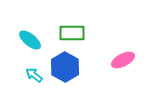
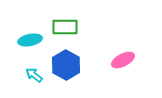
green rectangle: moved 7 px left, 6 px up
cyan ellipse: rotated 50 degrees counterclockwise
blue hexagon: moved 1 px right, 2 px up
